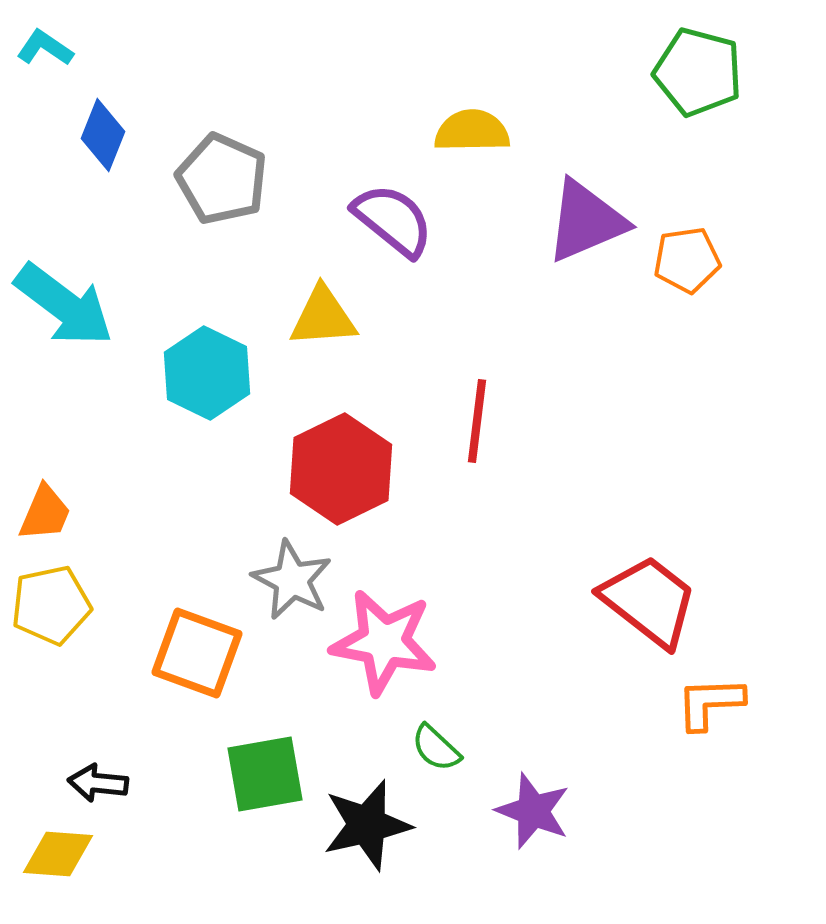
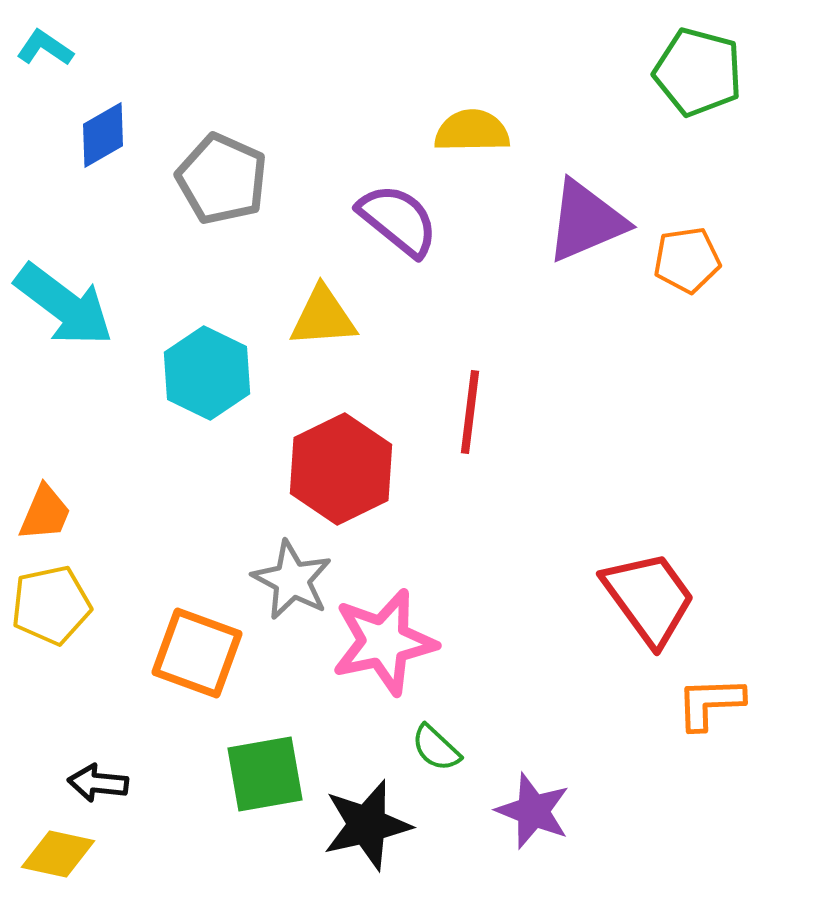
blue diamond: rotated 38 degrees clockwise
purple semicircle: moved 5 px right
red line: moved 7 px left, 9 px up
red trapezoid: moved 3 px up; rotated 16 degrees clockwise
pink star: rotated 23 degrees counterclockwise
yellow diamond: rotated 8 degrees clockwise
